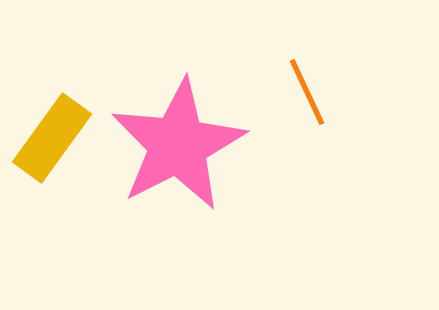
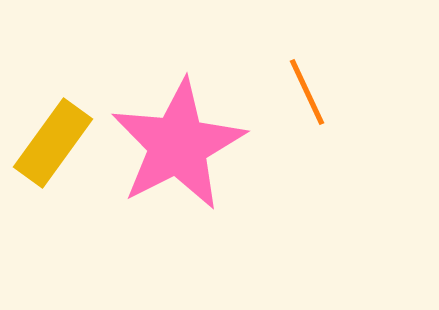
yellow rectangle: moved 1 px right, 5 px down
